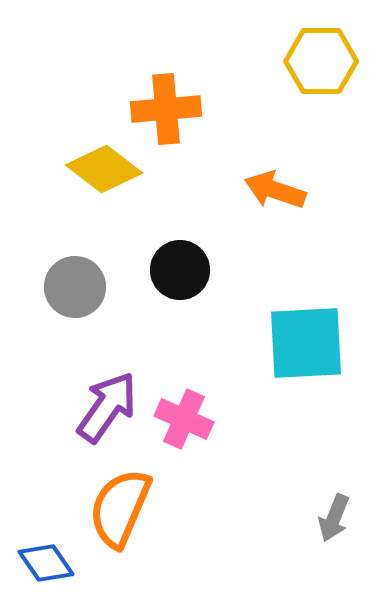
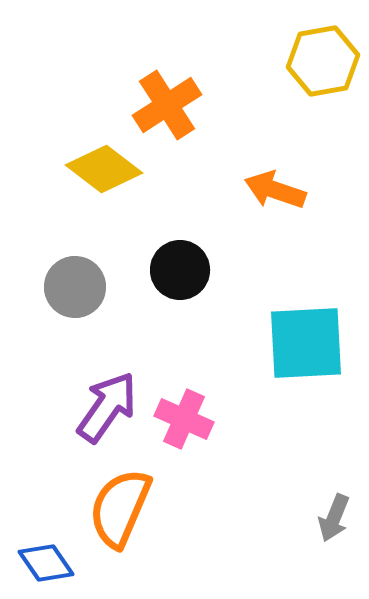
yellow hexagon: moved 2 px right; rotated 10 degrees counterclockwise
orange cross: moved 1 px right, 4 px up; rotated 28 degrees counterclockwise
